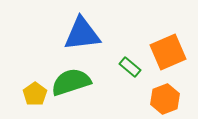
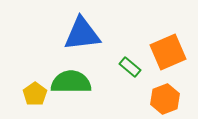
green semicircle: rotated 18 degrees clockwise
